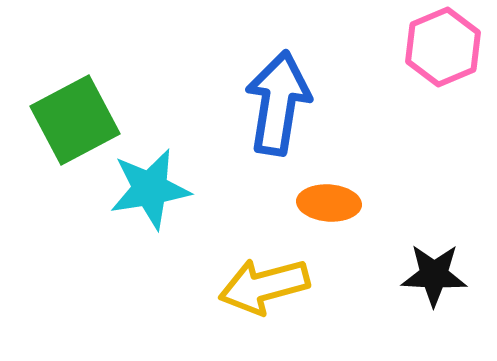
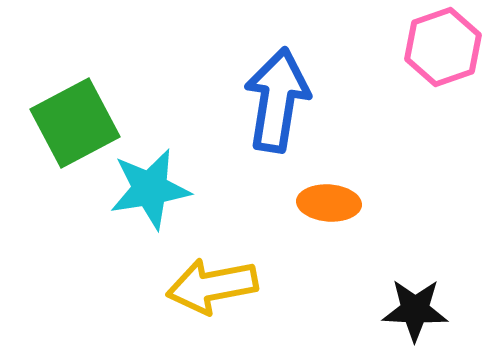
pink hexagon: rotated 4 degrees clockwise
blue arrow: moved 1 px left, 3 px up
green square: moved 3 px down
black star: moved 19 px left, 35 px down
yellow arrow: moved 52 px left; rotated 4 degrees clockwise
